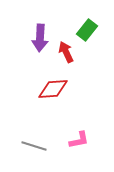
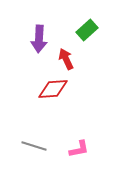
green rectangle: rotated 10 degrees clockwise
purple arrow: moved 1 px left, 1 px down
red arrow: moved 7 px down
pink L-shape: moved 9 px down
